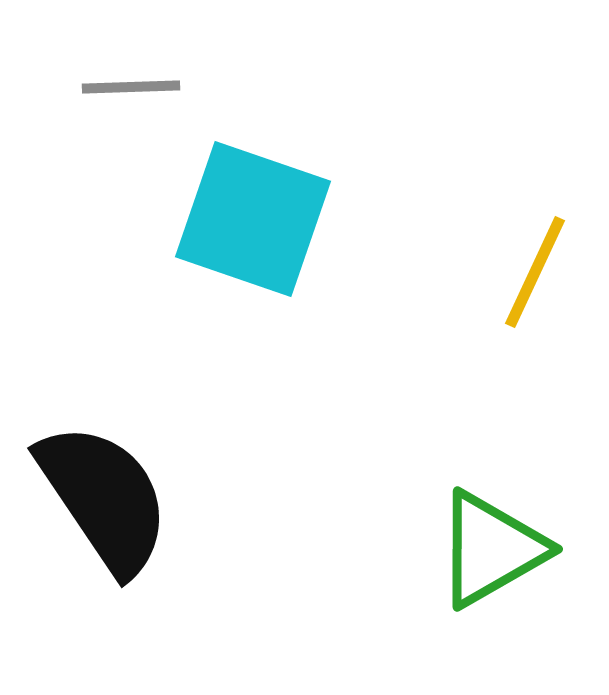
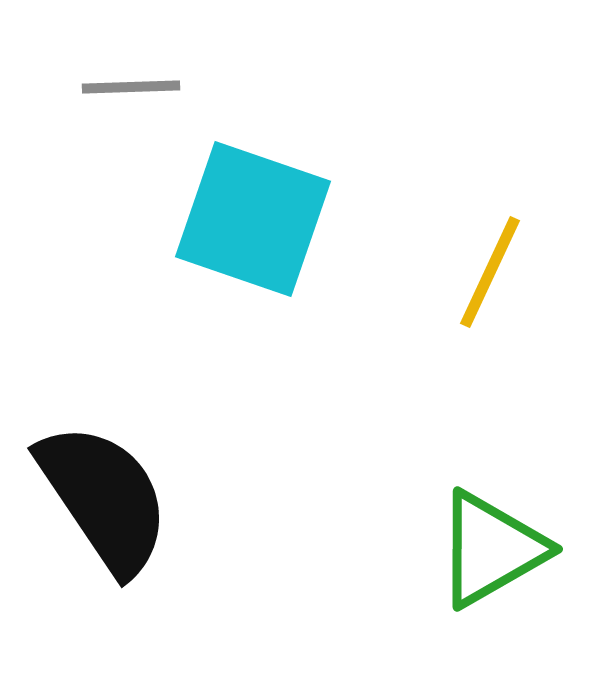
yellow line: moved 45 px left
